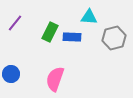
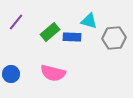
cyan triangle: moved 4 px down; rotated 12 degrees clockwise
purple line: moved 1 px right, 1 px up
green rectangle: rotated 24 degrees clockwise
gray hexagon: rotated 10 degrees clockwise
pink semicircle: moved 2 px left, 6 px up; rotated 95 degrees counterclockwise
